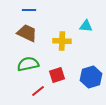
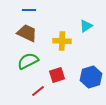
cyan triangle: rotated 40 degrees counterclockwise
green semicircle: moved 3 px up; rotated 15 degrees counterclockwise
